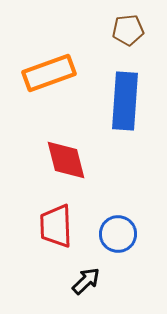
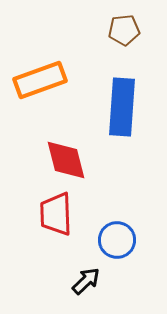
brown pentagon: moved 4 px left
orange rectangle: moved 9 px left, 7 px down
blue rectangle: moved 3 px left, 6 px down
red trapezoid: moved 12 px up
blue circle: moved 1 px left, 6 px down
